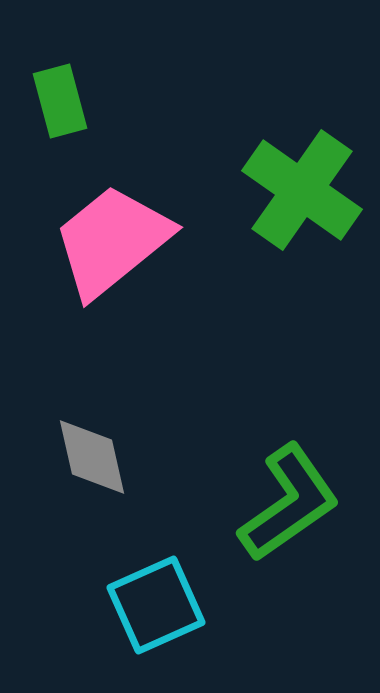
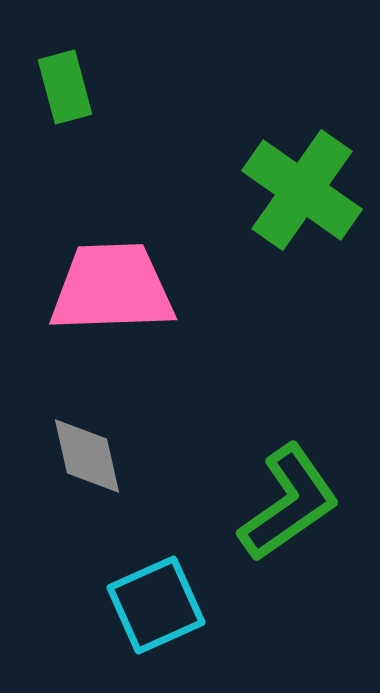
green rectangle: moved 5 px right, 14 px up
pink trapezoid: moved 47 px down; rotated 37 degrees clockwise
gray diamond: moved 5 px left, 1 px up
